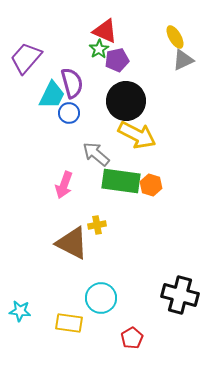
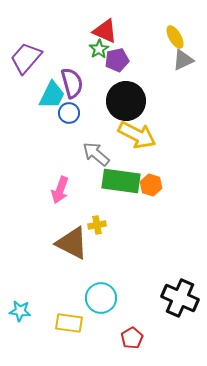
pink arrow: moved 4 px left, 5 px down
black cross: moved 3 px down; rotated 9 degrees clockwise
